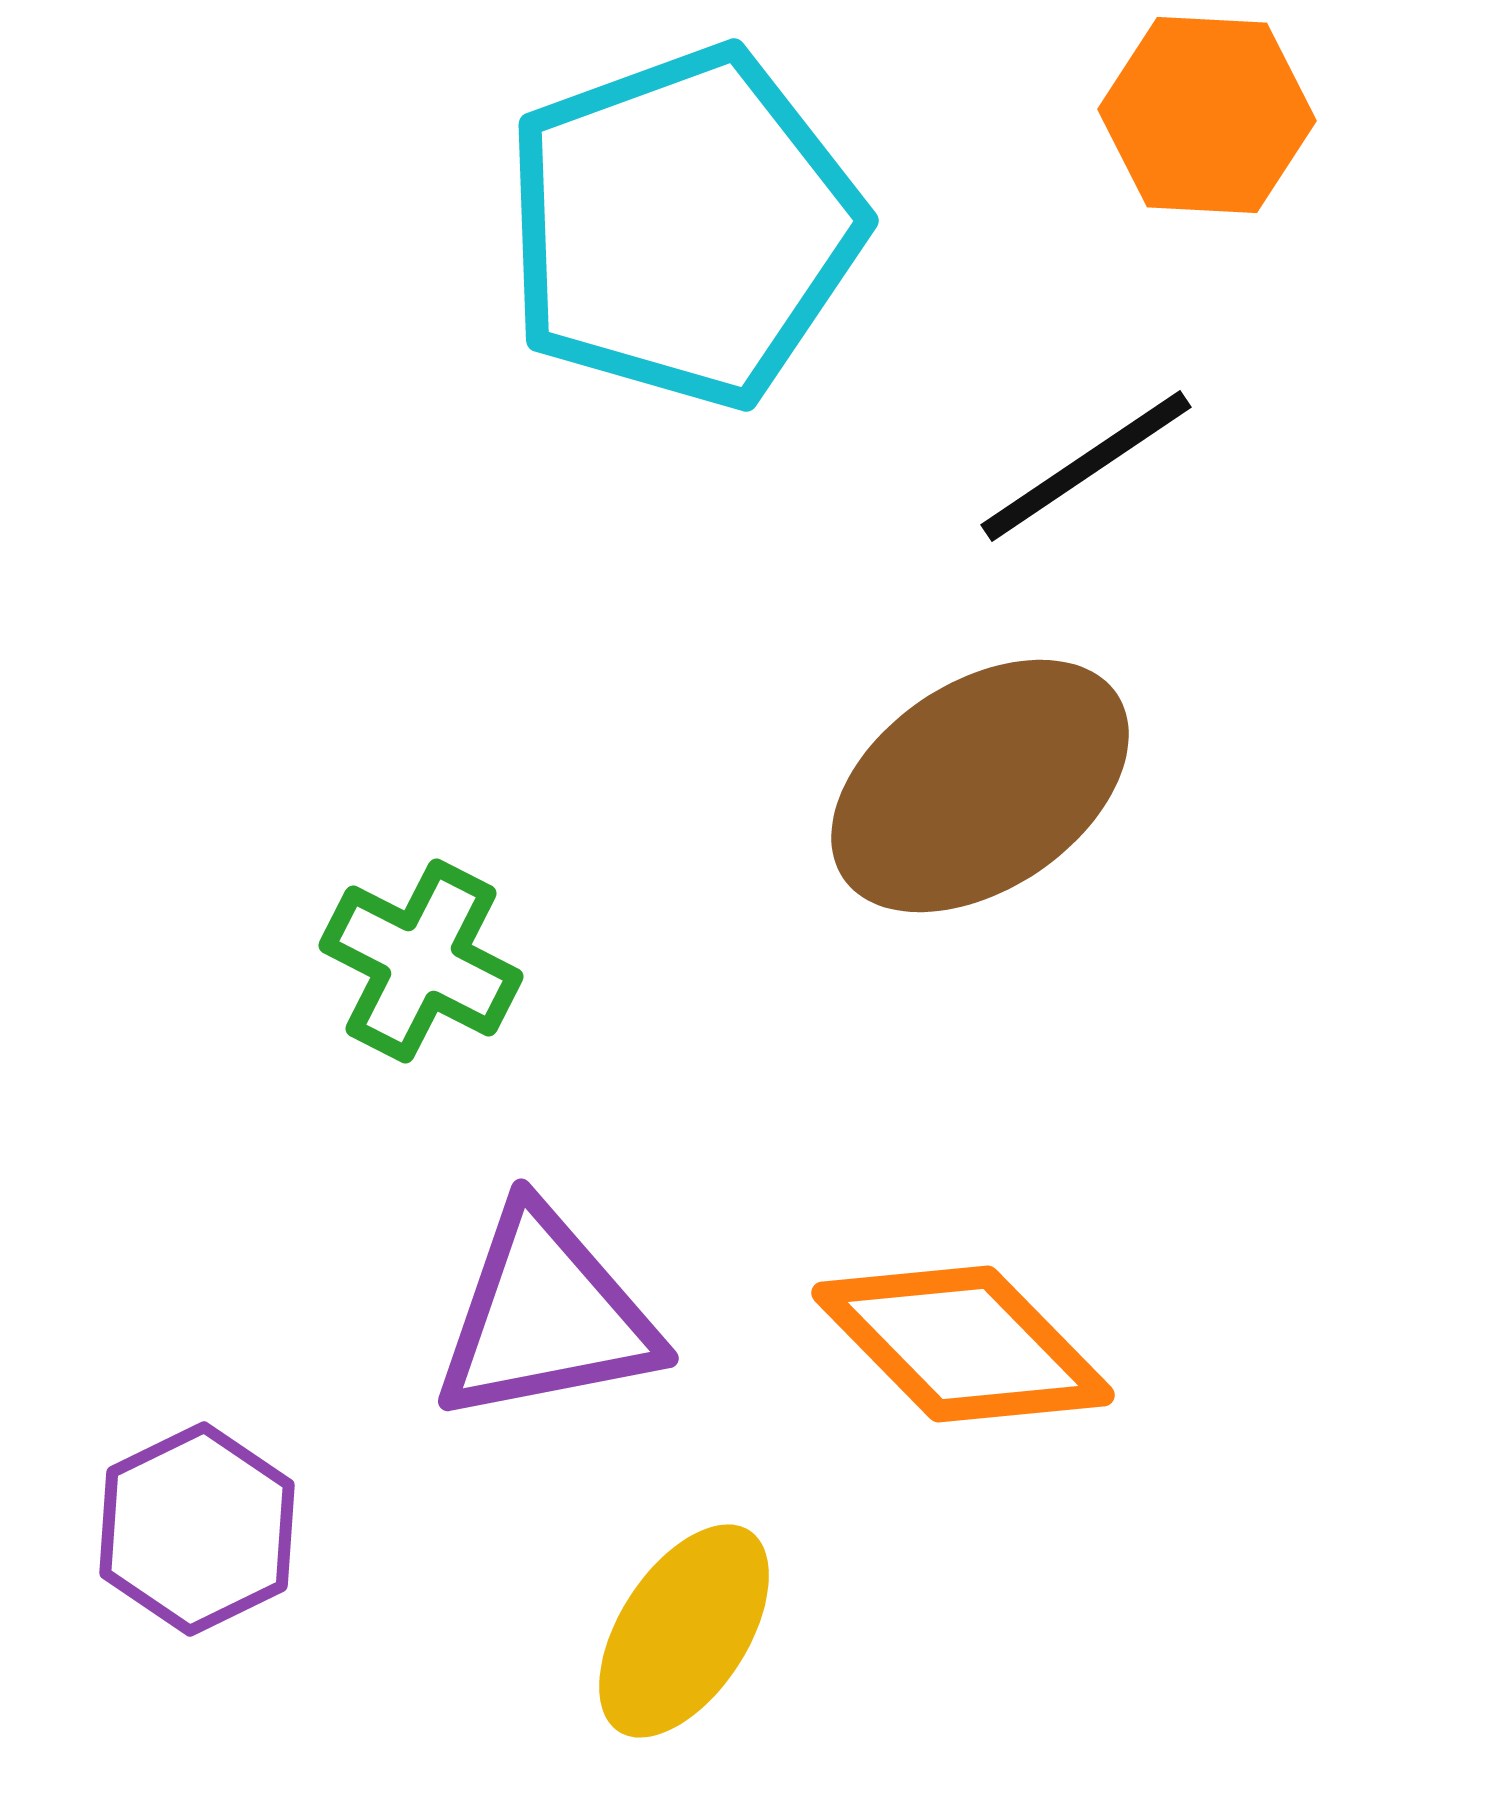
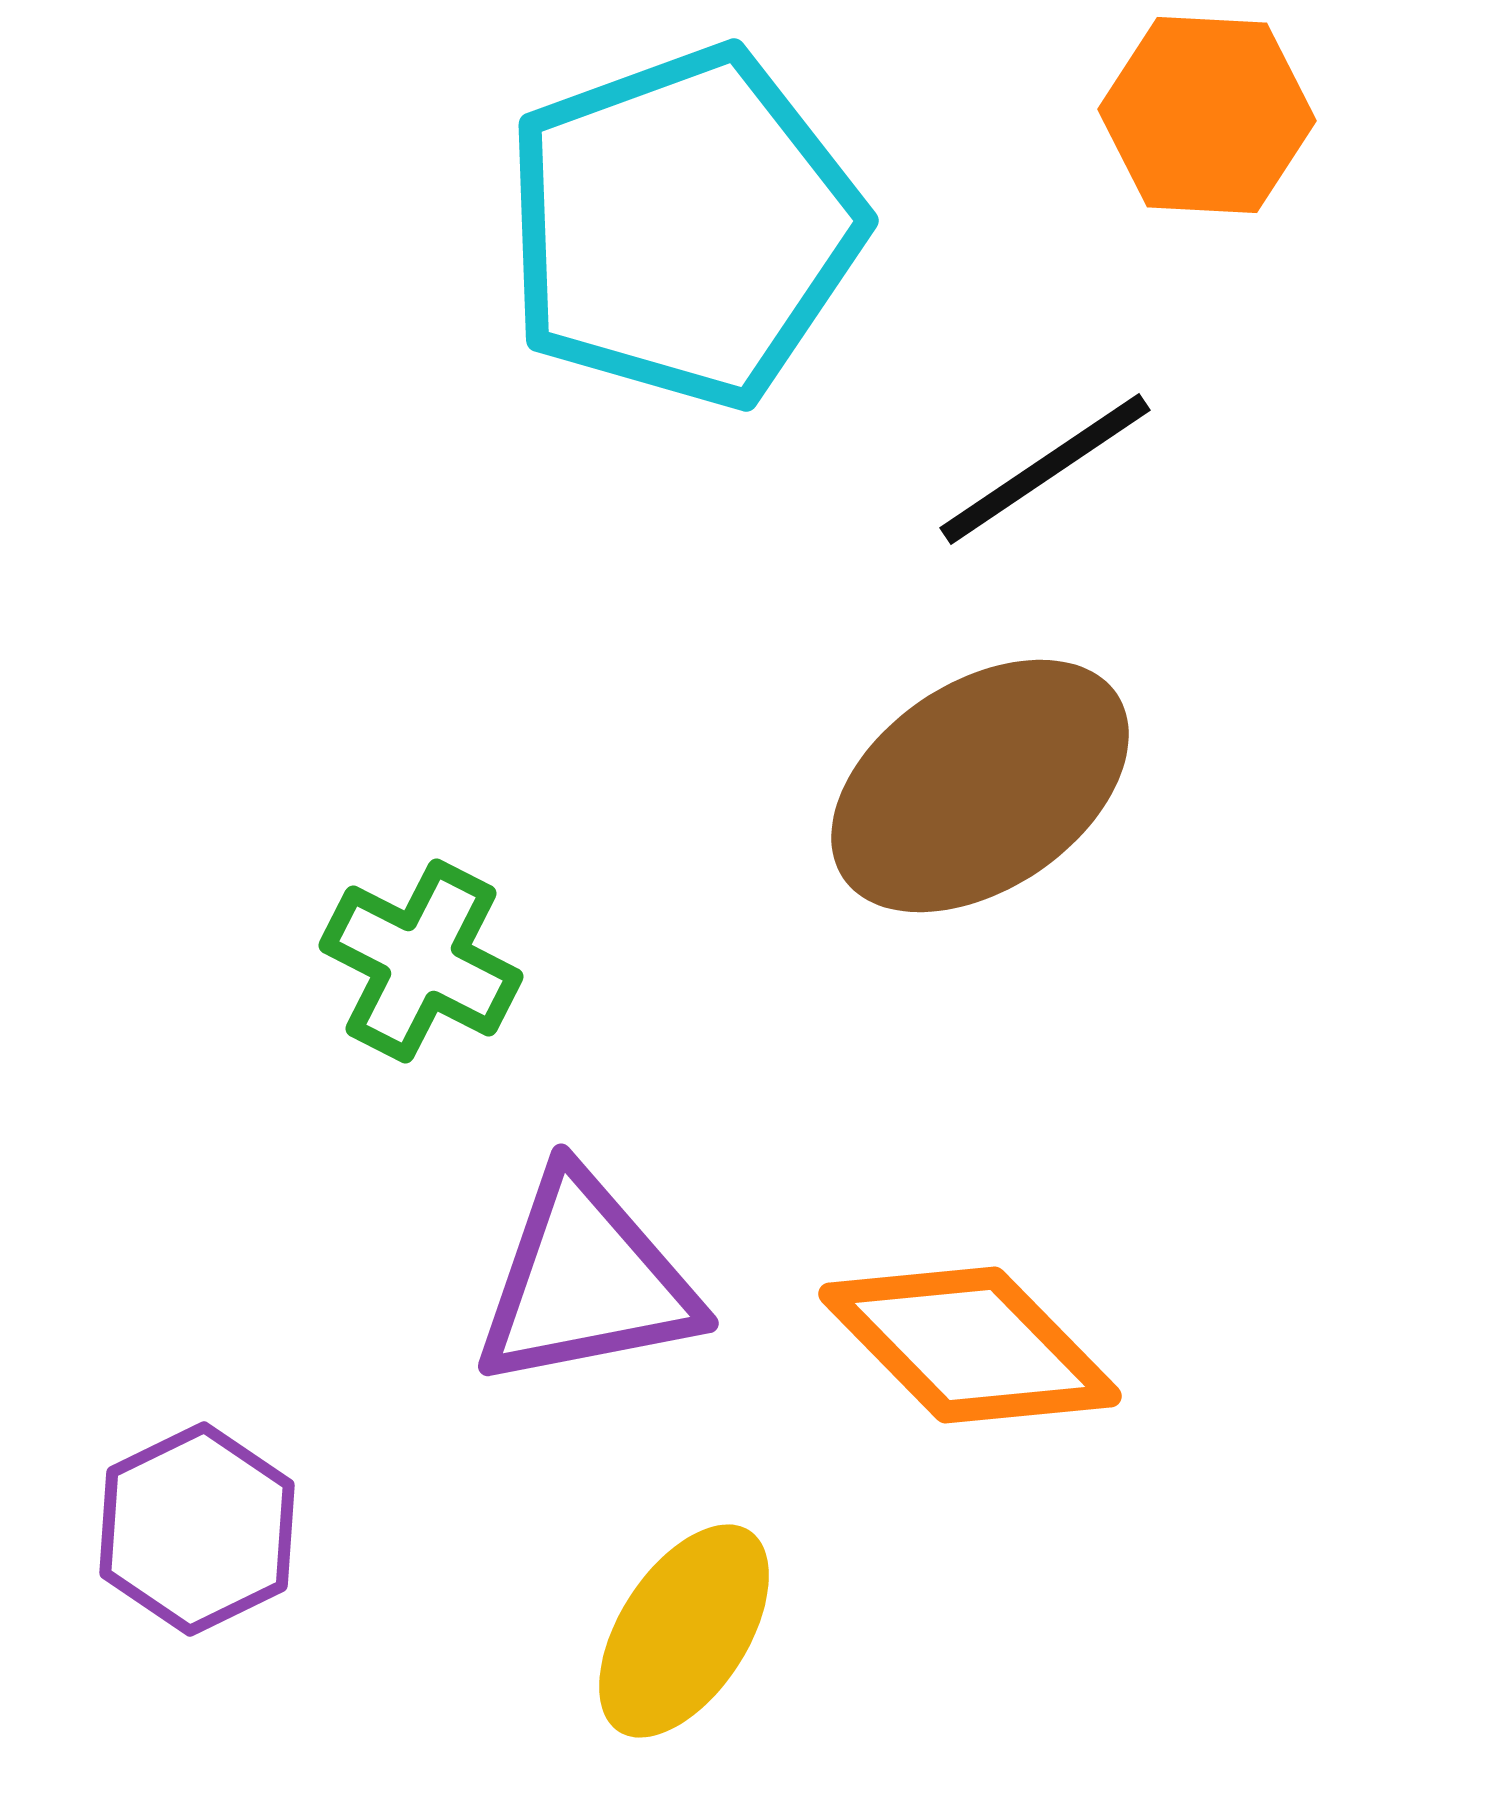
black line: moved 41 px left, 3 px down
purple triangle: moved 40 px right, 35 px up
orange diamond: moved 7 px right, 1 px down
